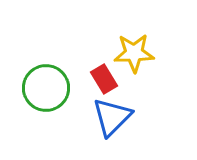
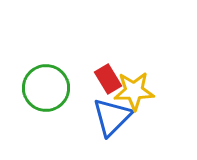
yellow star: moved 38 px down
red rectangle: moved 4 px right
